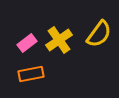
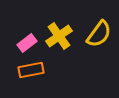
yellow cross: moved 4 px up
orange rectangle: moved 4 px up
